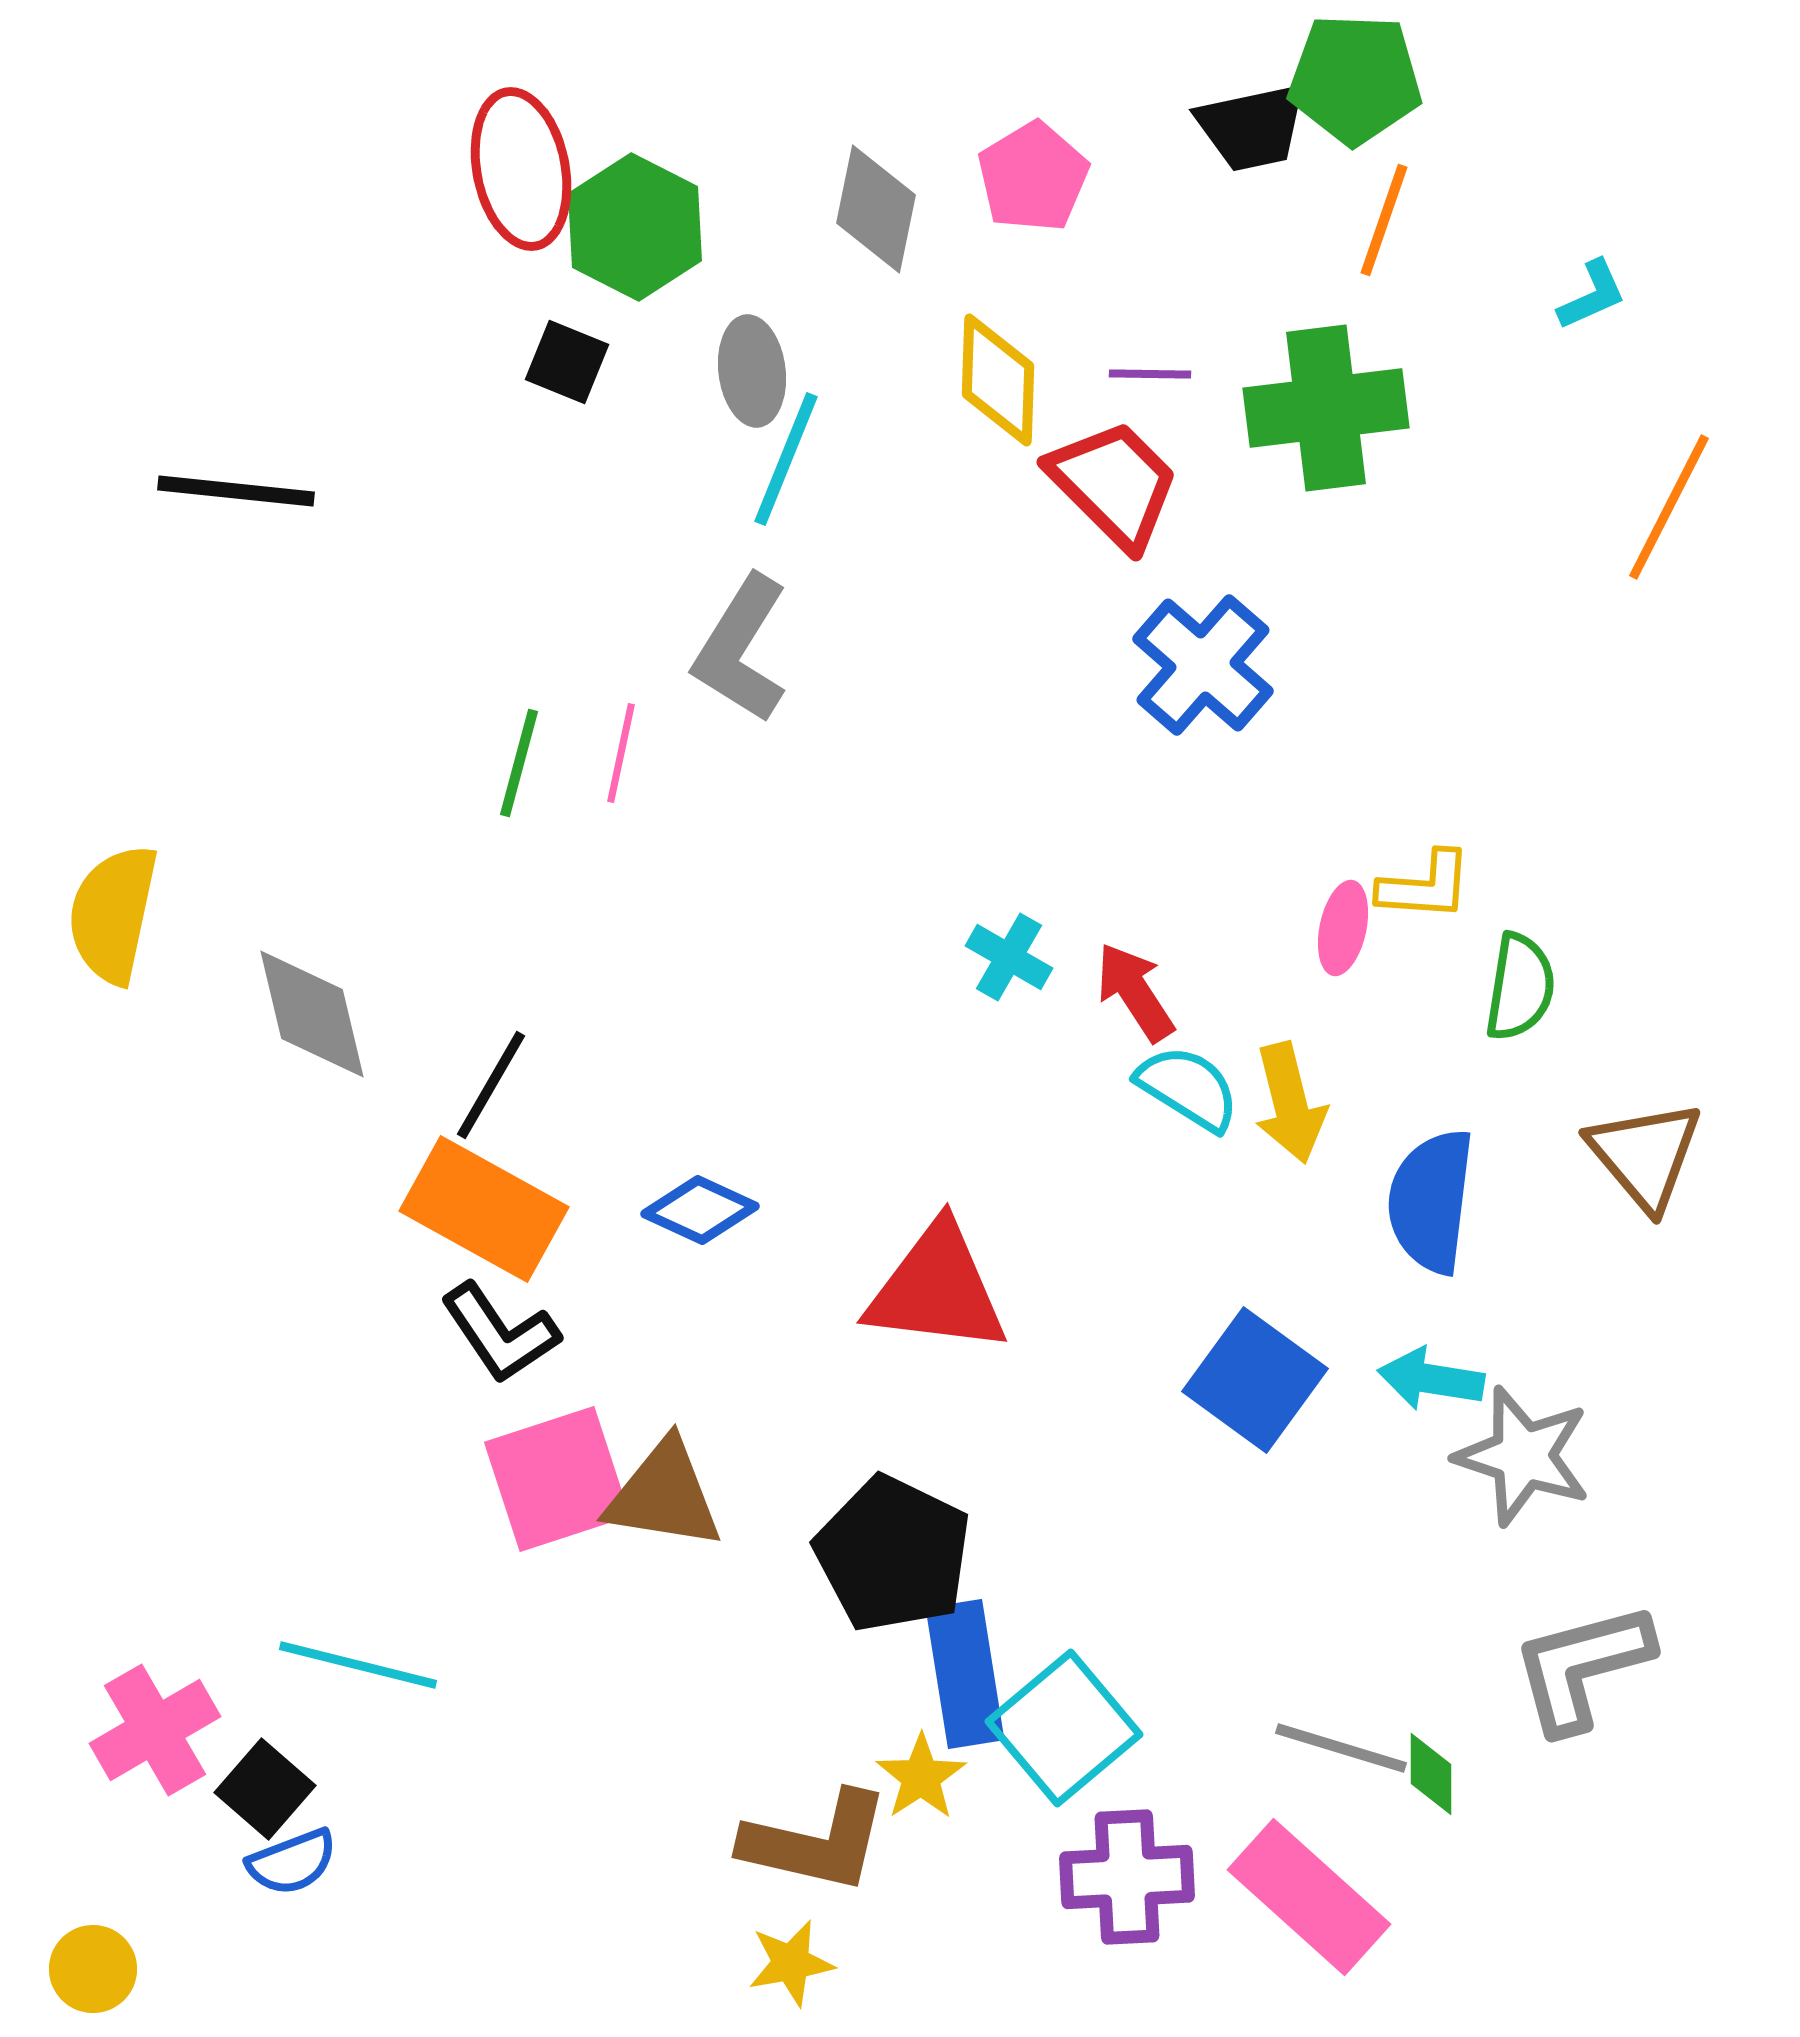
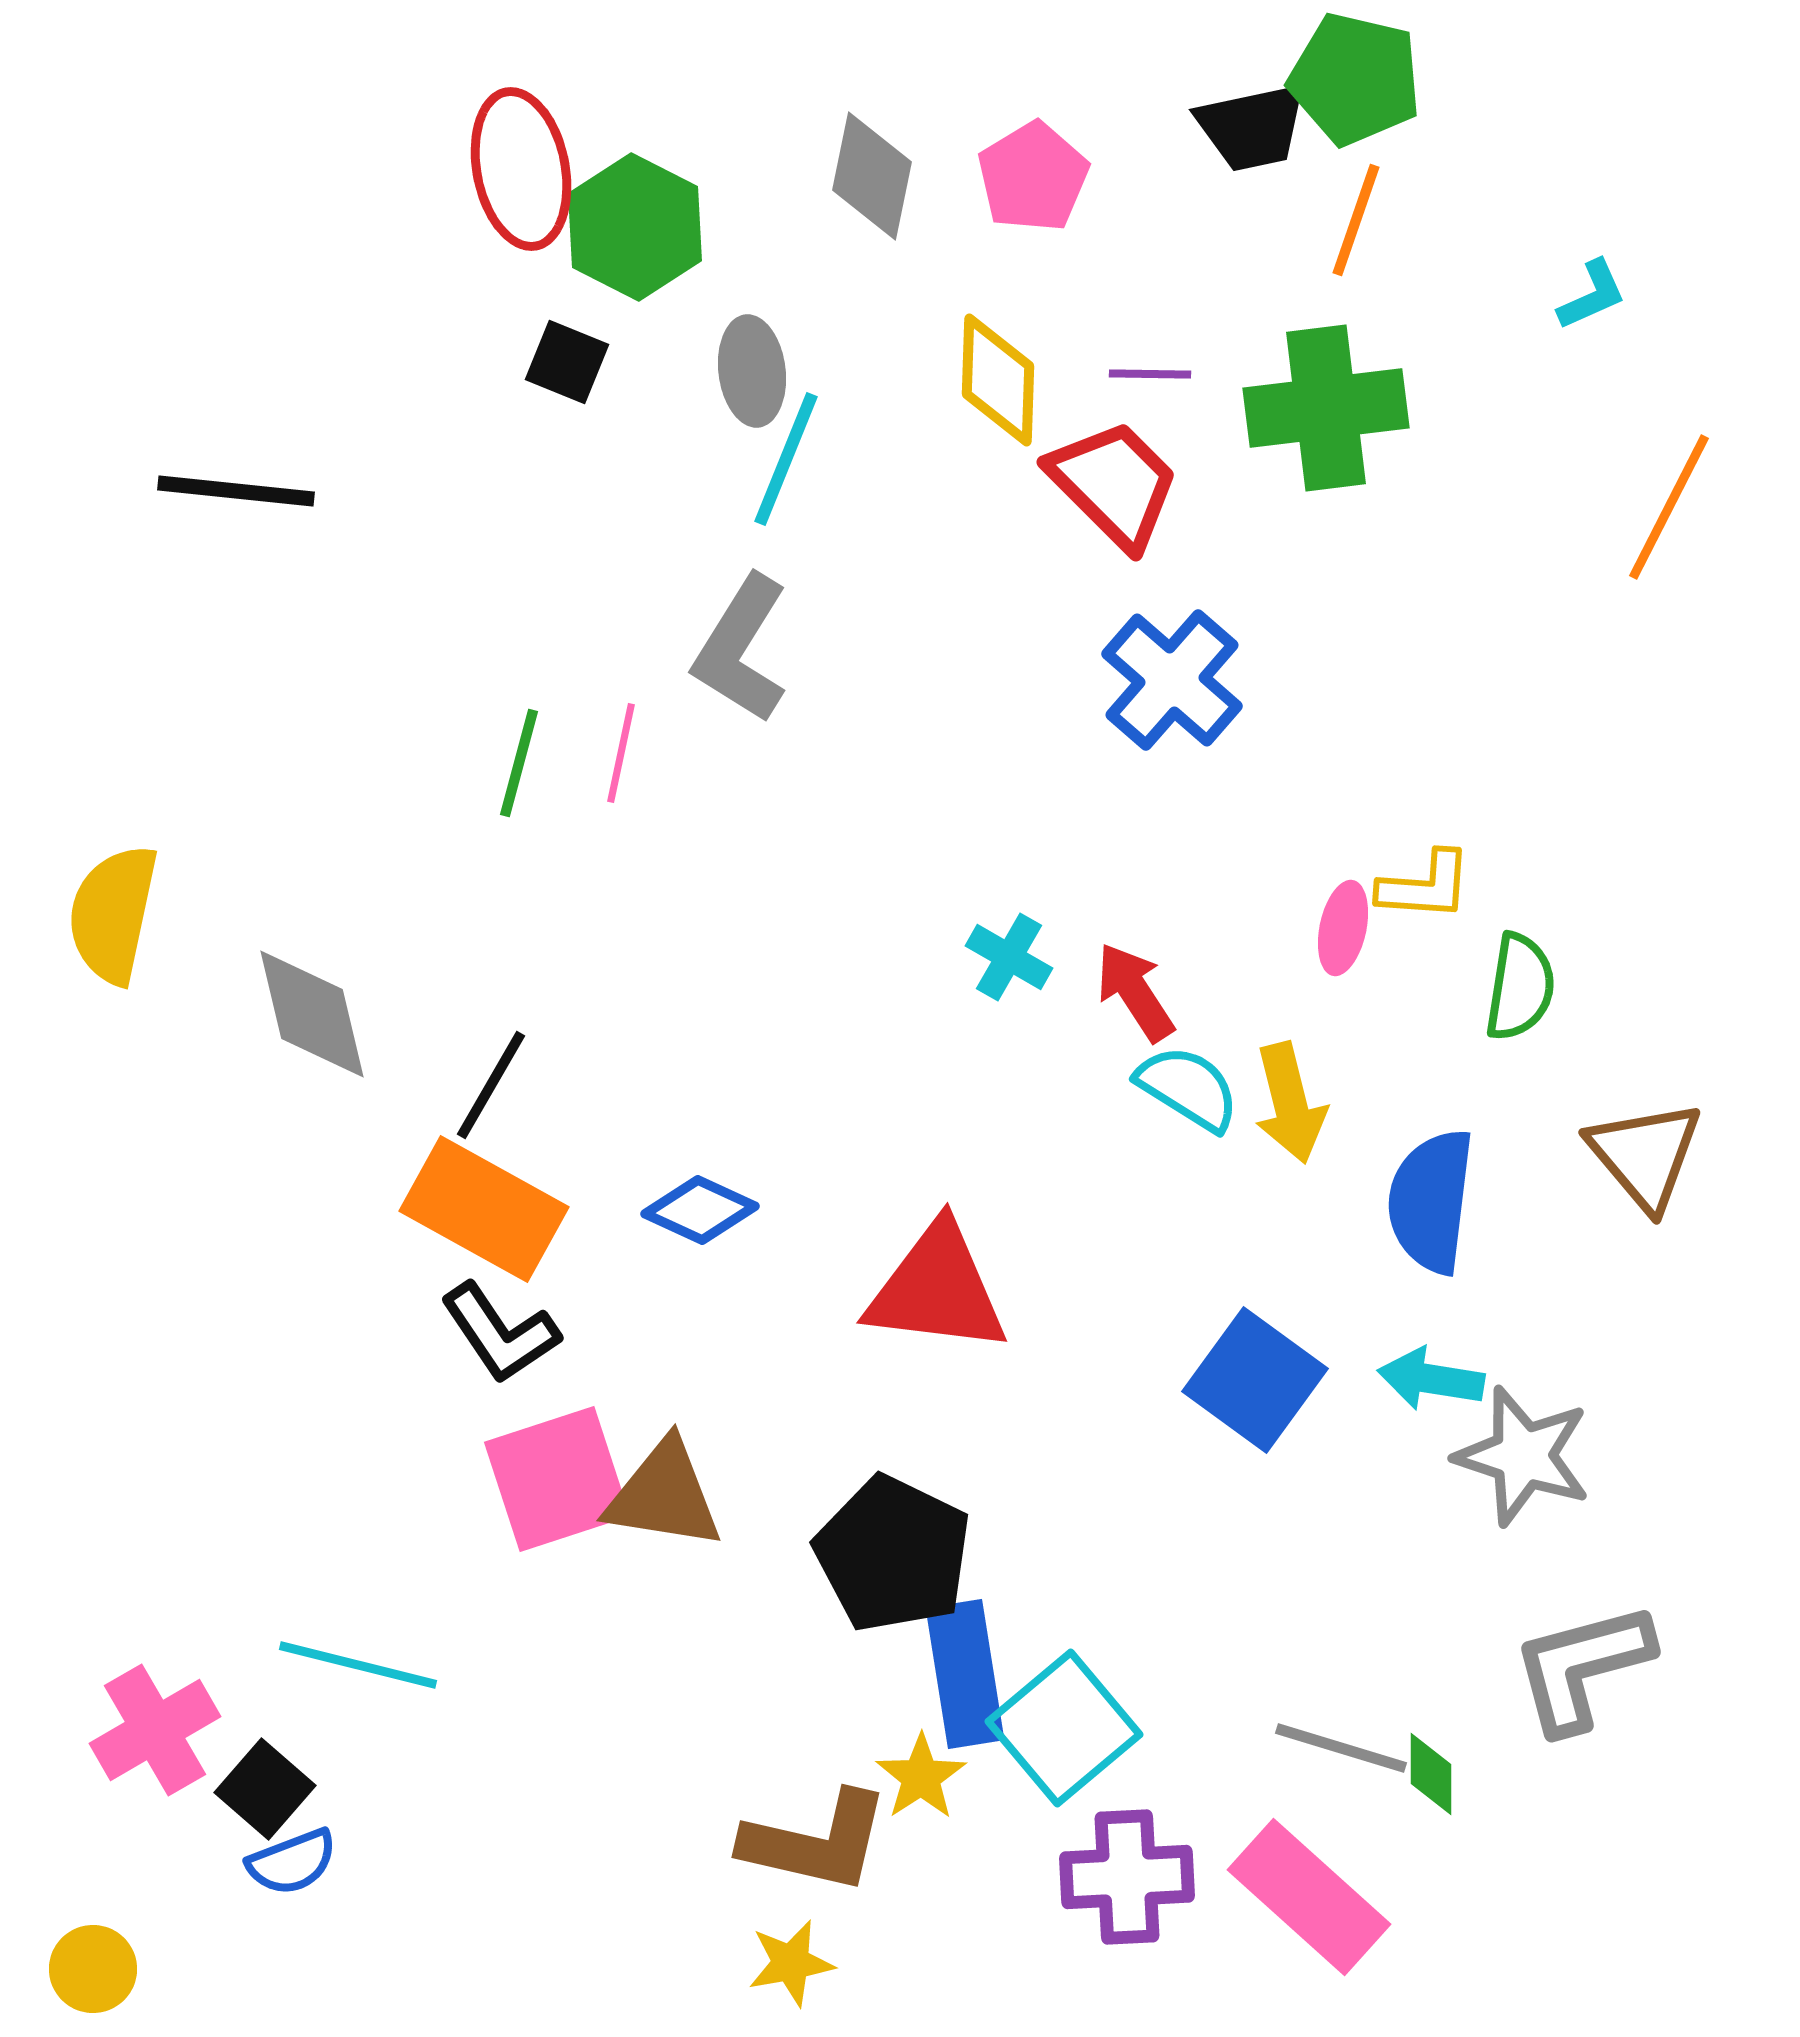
green pentagon at (1355, 79): rotated 11 degrees clockwise
gray diamond at (876, 209): moved 4 px left, 33 px up
orange line at (1384, 220): moved 28 px left
blue cross at (1203, 665): moved 31 px left, 15 px down
